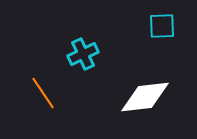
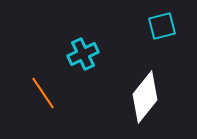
cyan square: rotated 12 degrees counterclockwise
white diamond: rotated 45 degrees counterclockwise
